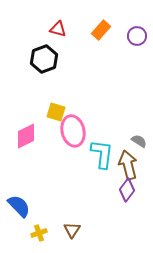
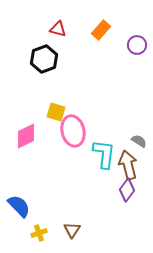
purple circle: moved 9 px down
cyan L-shape: moved 2 px right
